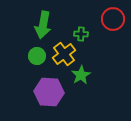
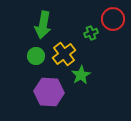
green cross: moved 10 px right, 1 px up; rotated 24 degrees counterclockwise
green circle: moved 1 px left
